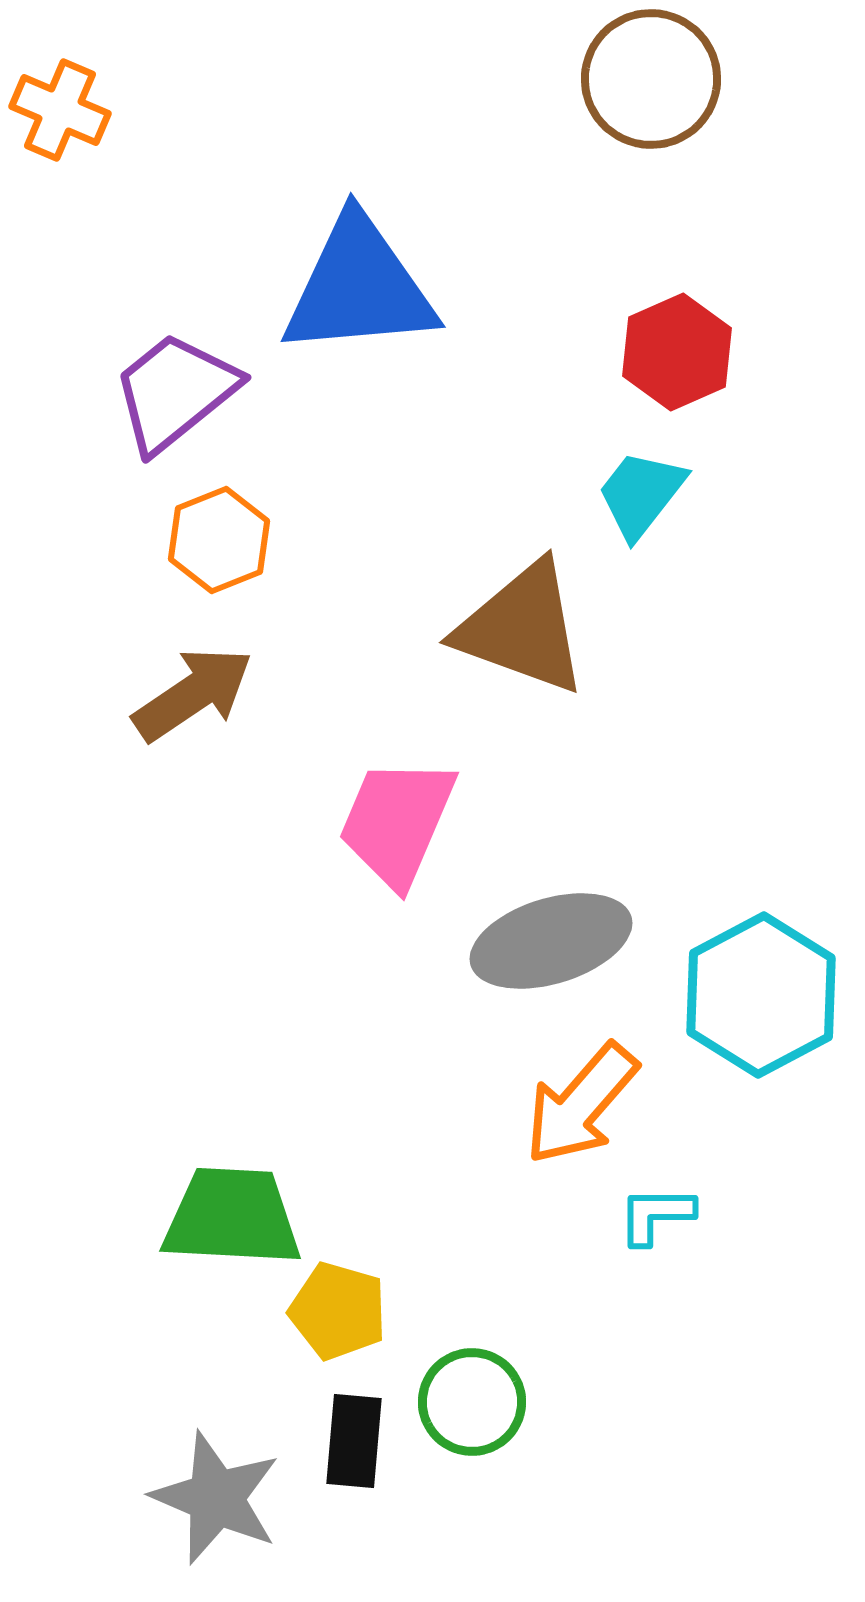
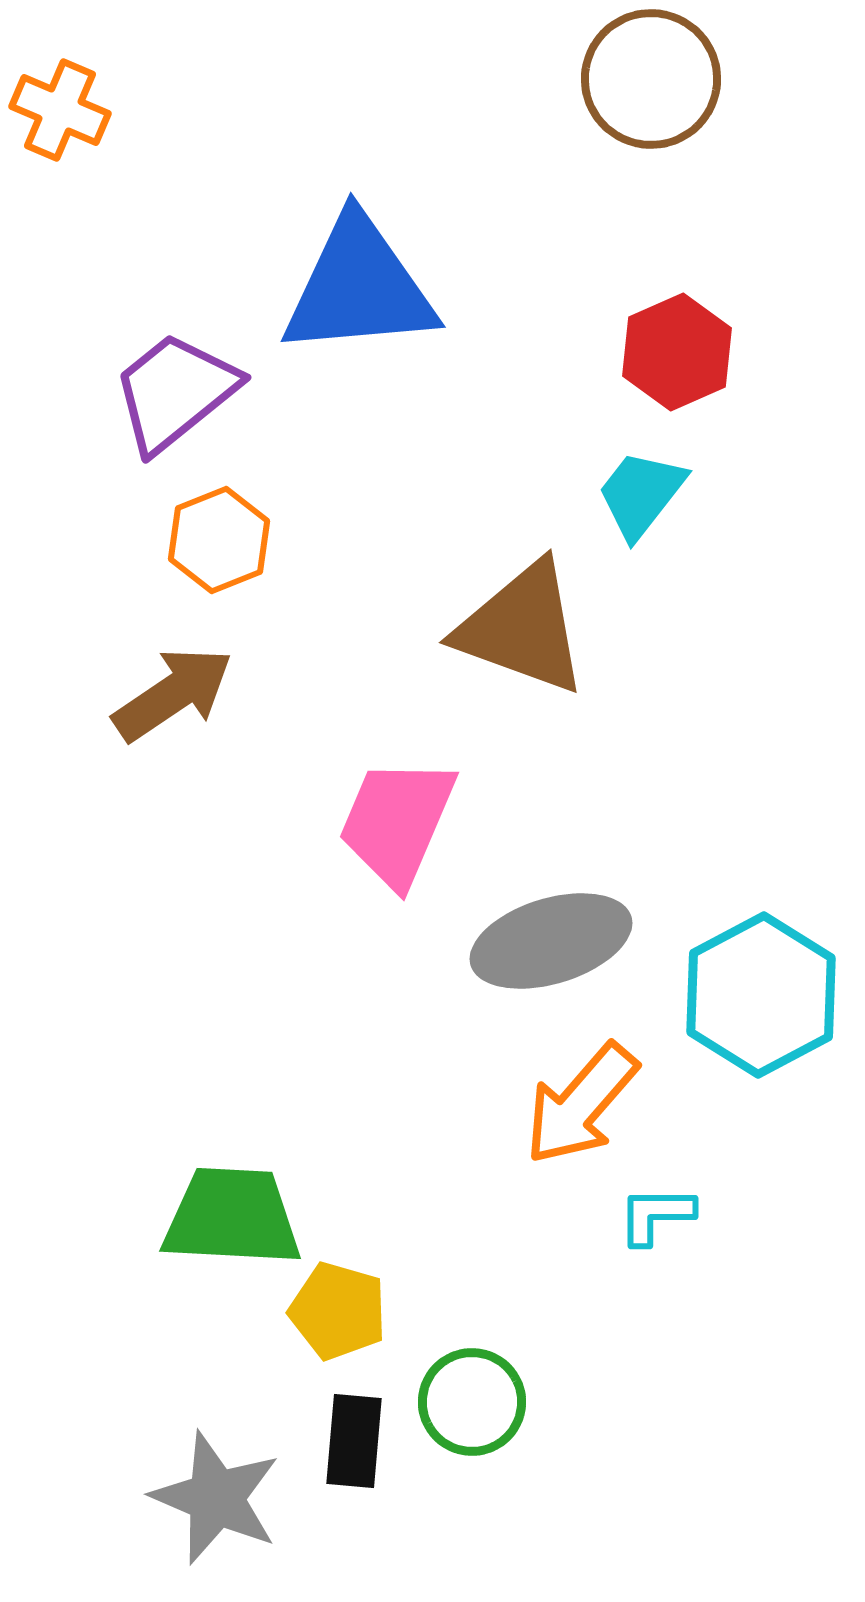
brown arrow: moved 20 px left
